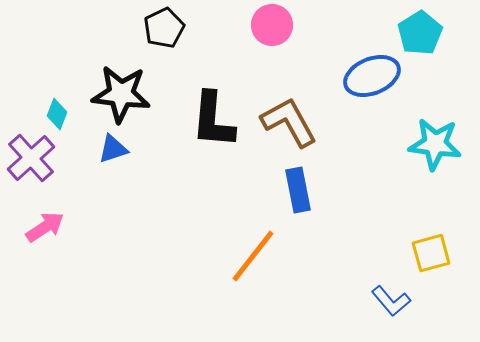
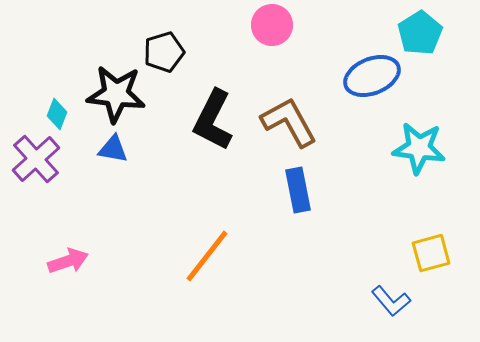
black pentagon: moved 24 px down; rotated 9 degrees clockwise
black star: moved 5 px left
black L-shape: rotated 22 degrees clockwise
cyan star: moved 16 px left, 4 px down
blue triangle: rotated 28 degrees clockwise
purple cross: moved 5 px right, 1 px down
pink arrow: moved 23 px right, 34 px down; rotated 15 degrees clockwise
orange line: moved 46 px left
